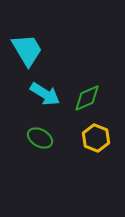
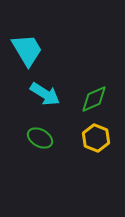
green diamond: moved 7 px right, 1 px down
